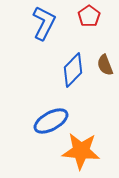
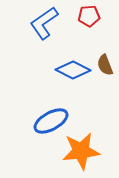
red pentagon: rotated 30 degrees clockwise
blue L-shape: rotated 152 degrees counterclockwise
blue diamond: rotated 72 degrees clockwise
orange star: rotated 12 degrees counterclockwise
